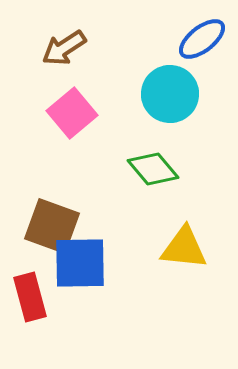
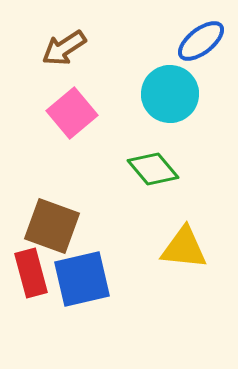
blue ellipse: moved 1 px left, 2 px down
blue square: moved 2 px right, 16 px down; rotated 12 degrees counterclockwise
red rectangle: moved 1 px right, 24 px up
